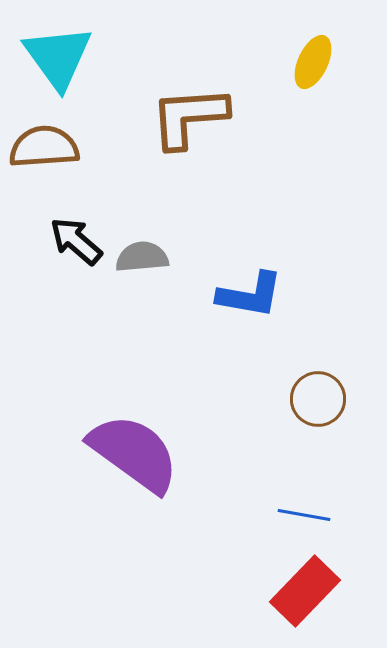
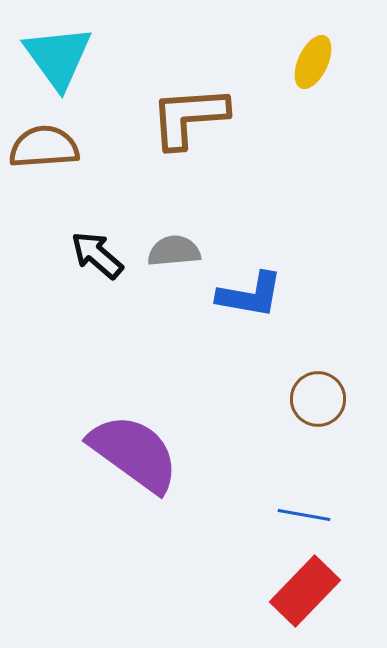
black arrow: moved 21 px right, 14 px down
gray semicircle: moved 32 px right, 6 px up
